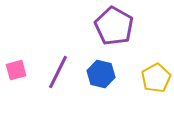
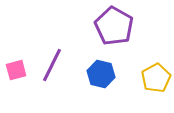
purple line: moved 6 px left, 7 px up
